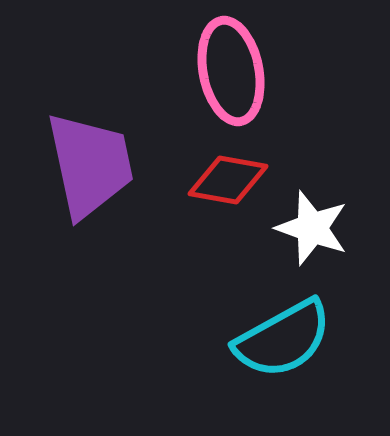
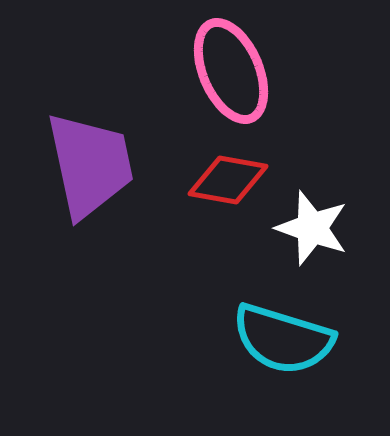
pink ellipse: rotated 12 degrees counterclockwise
cyan semicircle: rotated 46 degrees clockwise
